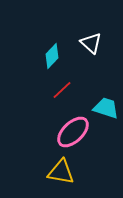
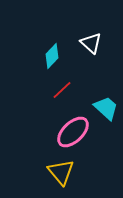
cyan trapezoid: rotated 24 degrees clockwise
yellow triangle: rotated 40 degrees clockwise
